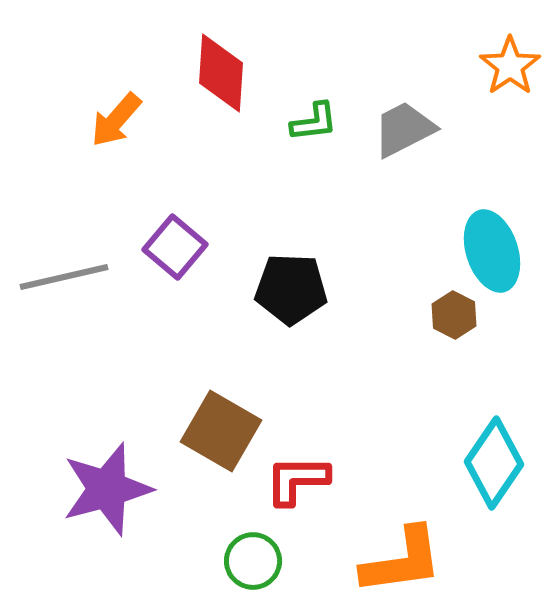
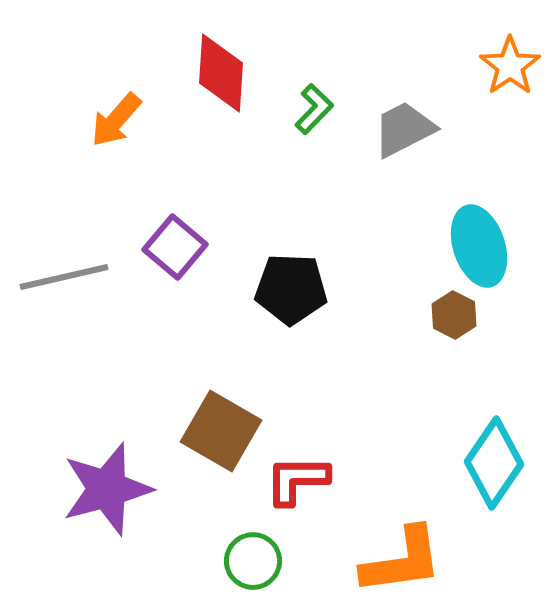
green L-shape: moved 13 px up; rotated 39 degrees counterclockwise
cyan ellipse: moved 13 px left, 5 px up
